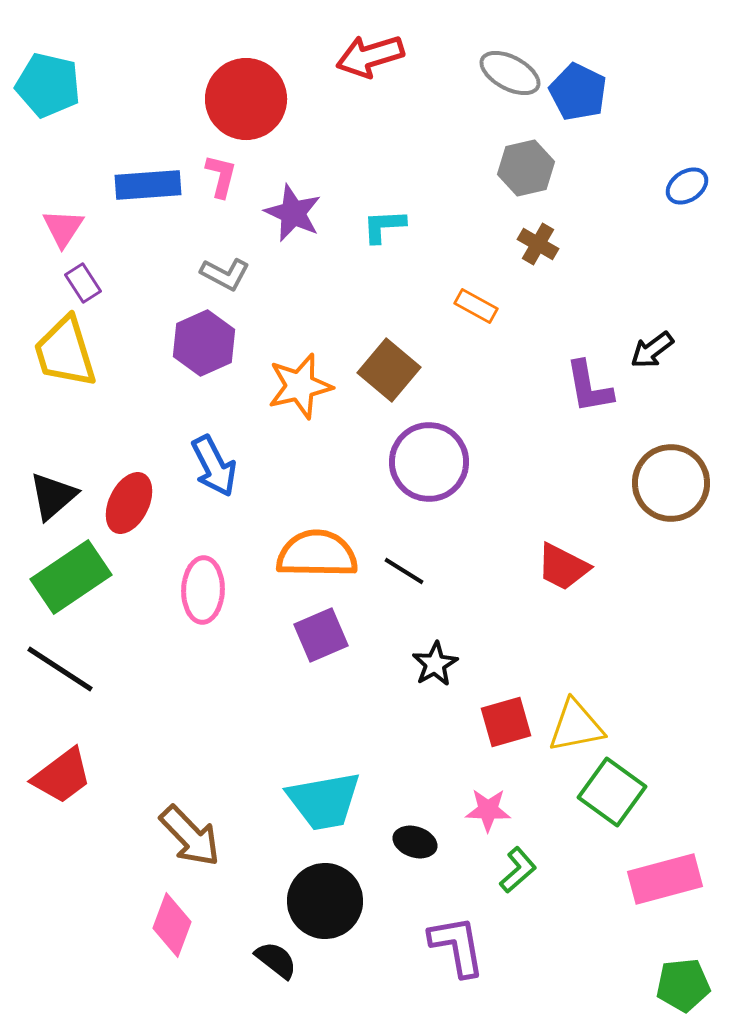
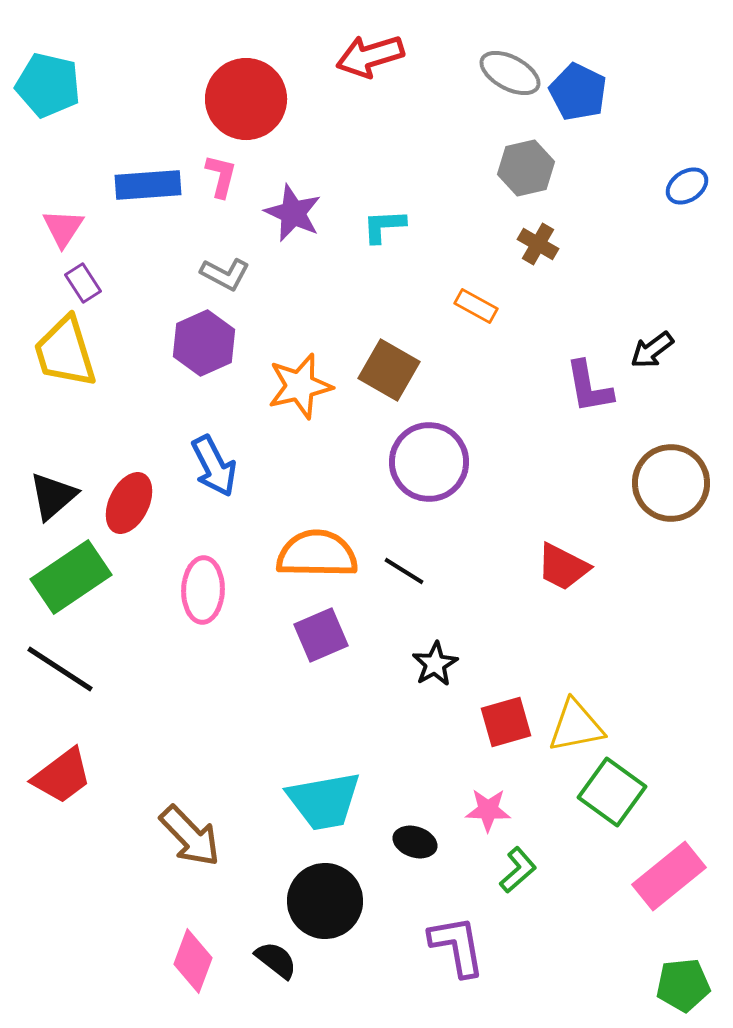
brown square at (389, 370): rotated 10 degrees counterclockwise
pink rectangle at (665, 879): moved 4 px right, 3 px up; rotated 24 degrees counterclockwise
pink diamond at (172, 925): moved 21 px right, 36 px down
